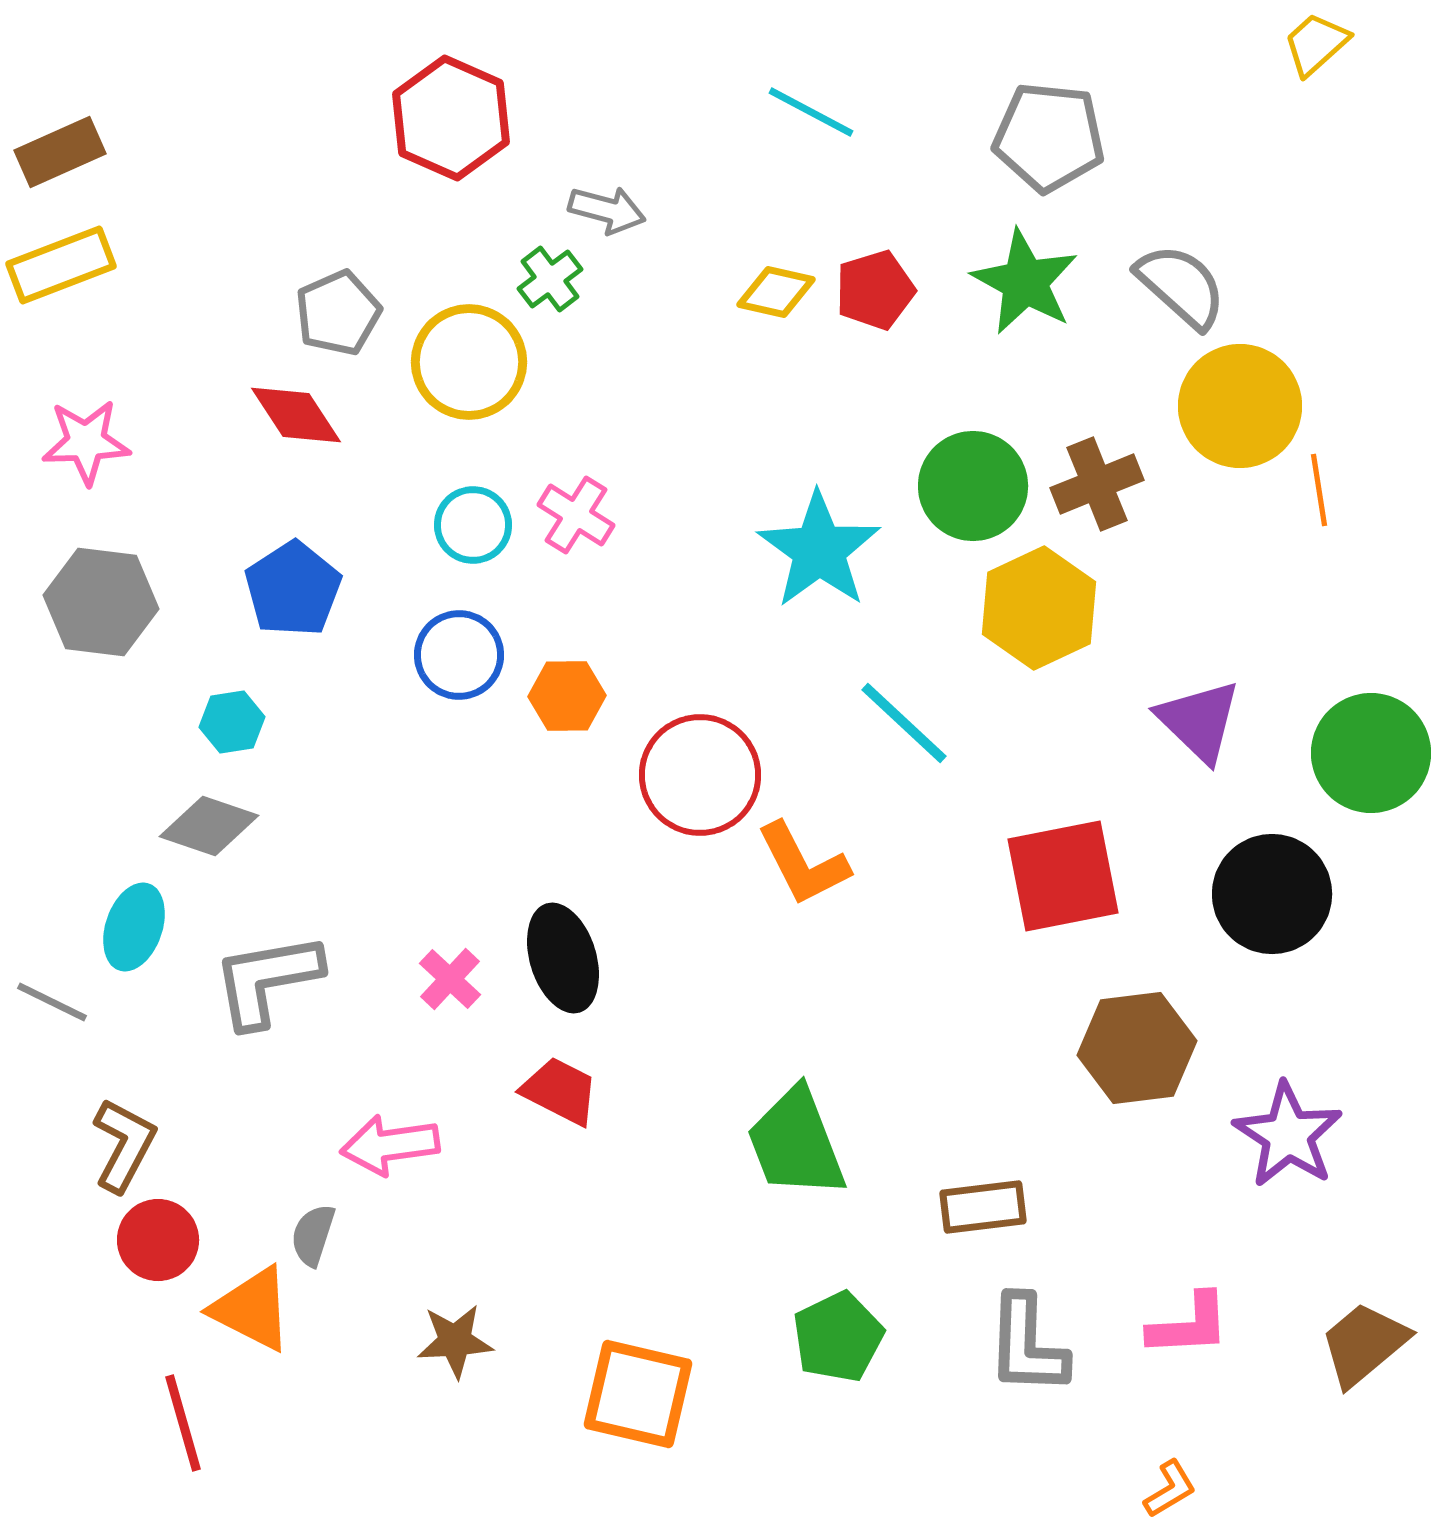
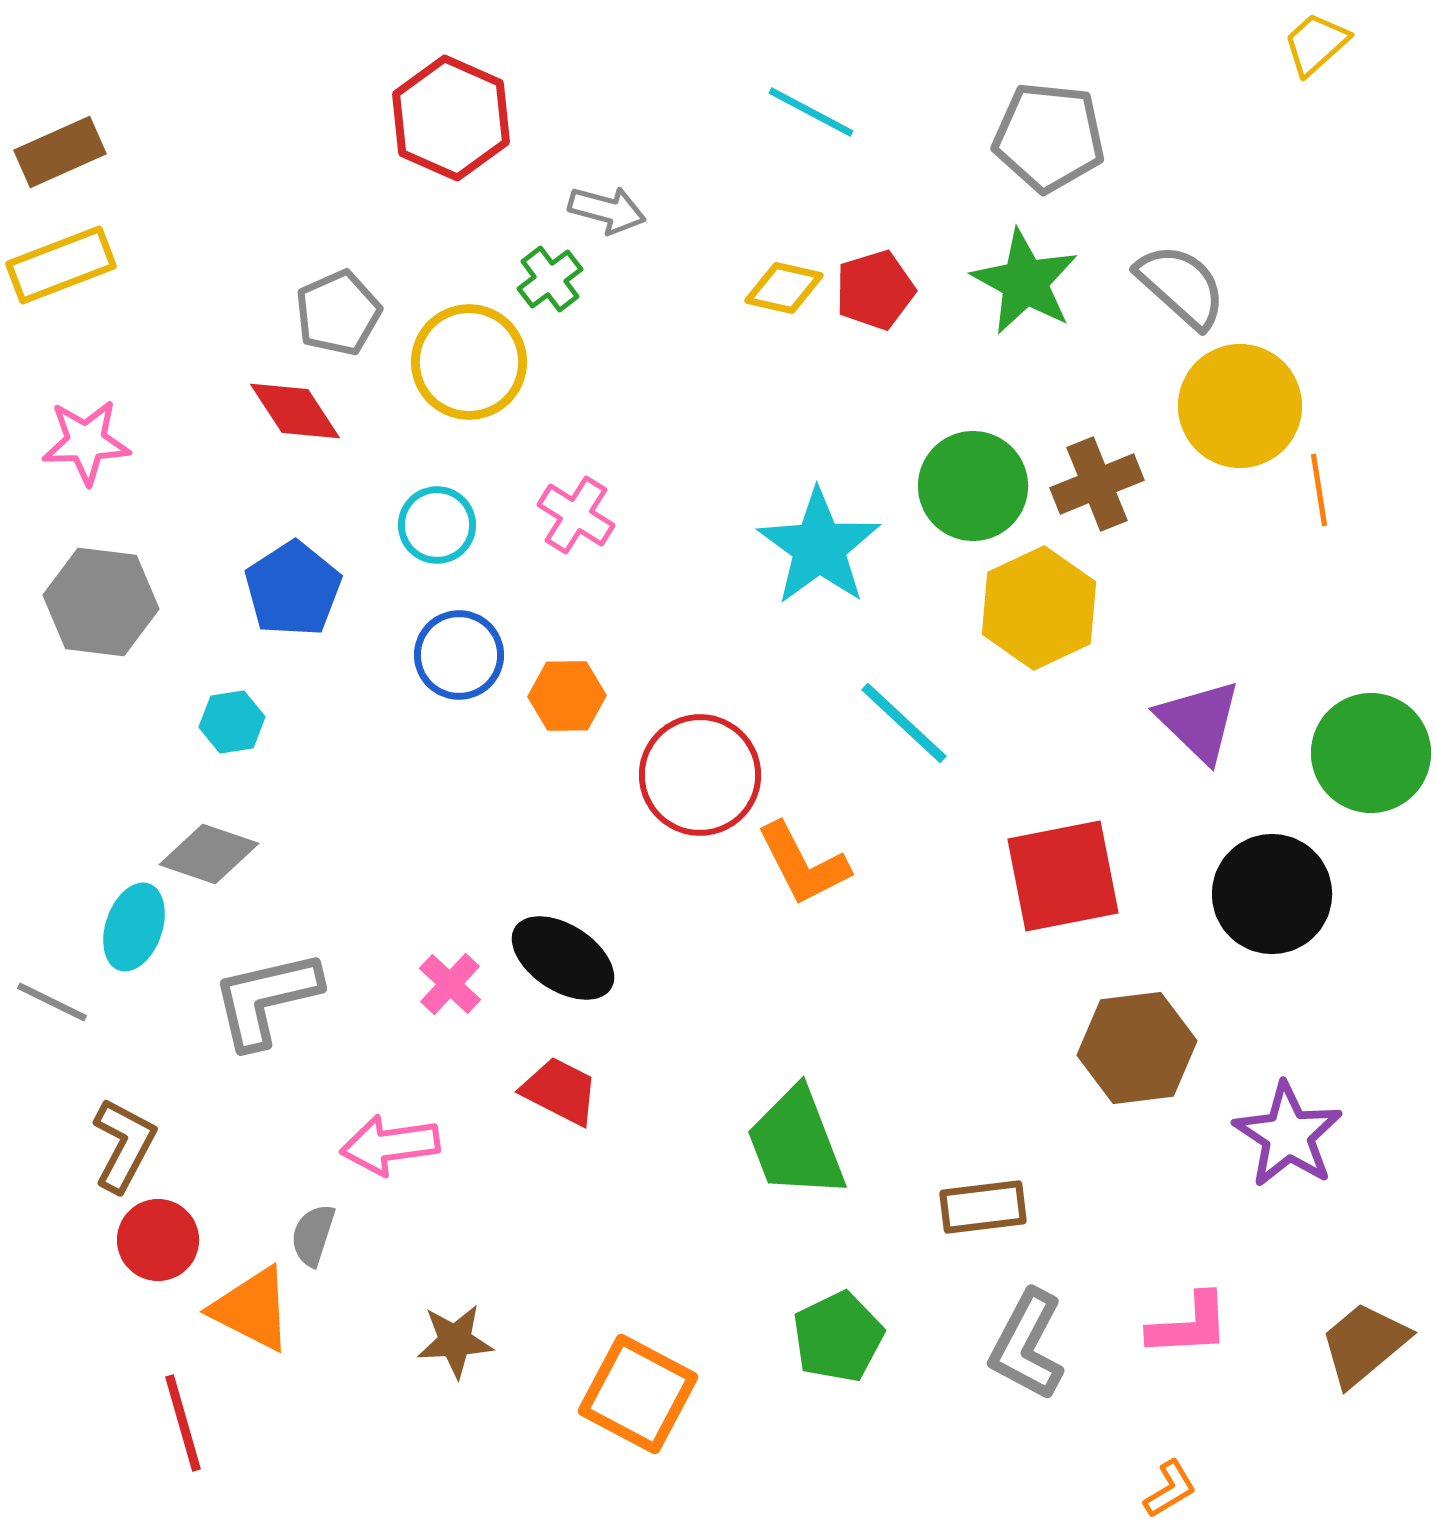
yellow diamond at (776, 292): moved 8 px right, 4 px up
red diamond at (296, 415): moved 1 px left, 4 px up
cyan circle at (473, 525): moved 36 px left
cyan star at (819, 550): moved 3 px up
gray diamond at (209, 826): moved 28 px down
black ellipse at (563, 958): rotated 40 degrees counterclockwise
pink cross at (450, 979): moved 5 px down
gray L-shape at (267, 980): moved 1 px left, 19 px down; rotated 3 degrees counterclockwise
gray L-shape at (1027, 1345): rotated 26 degrees clockwise
orange square at (638, 1394): rotated 15 degrees clockwise
